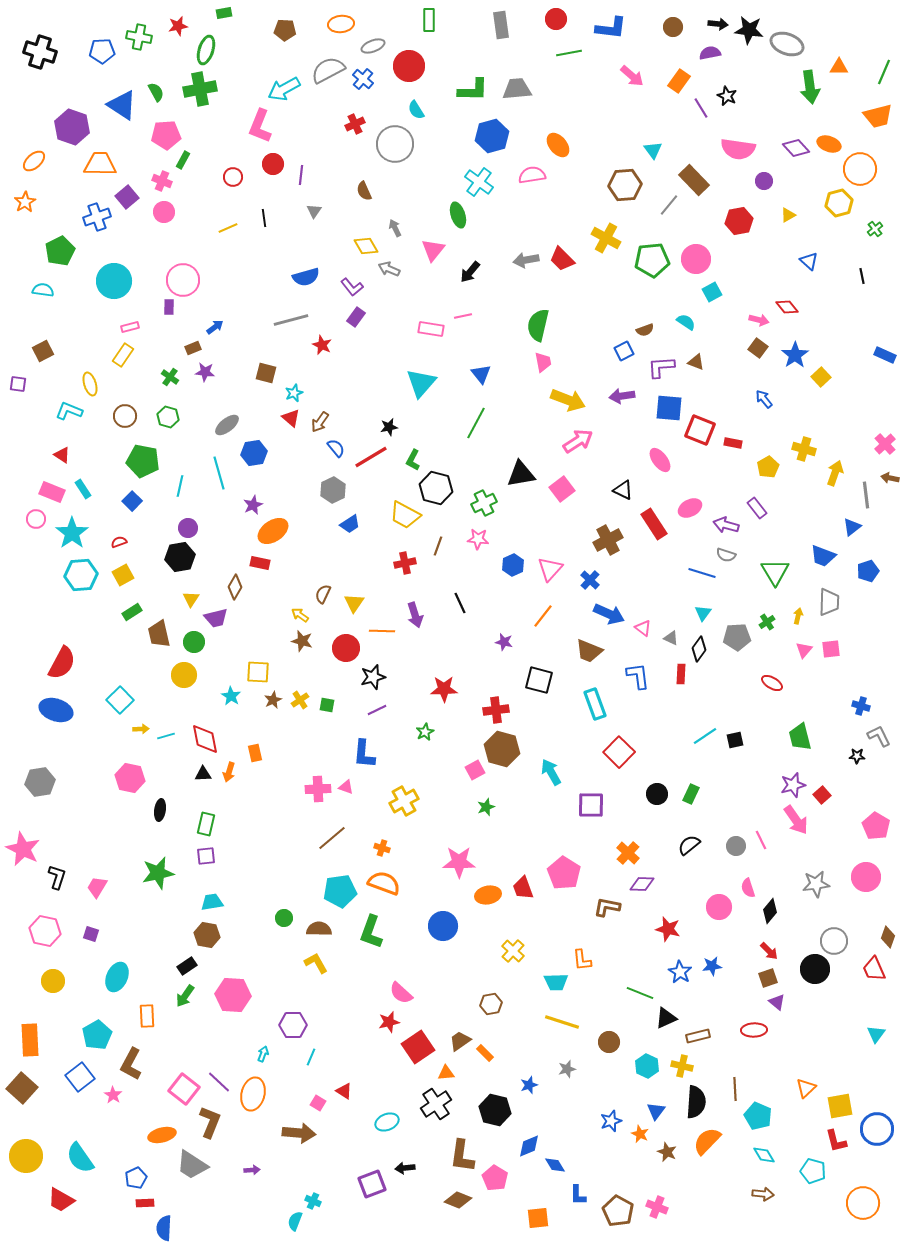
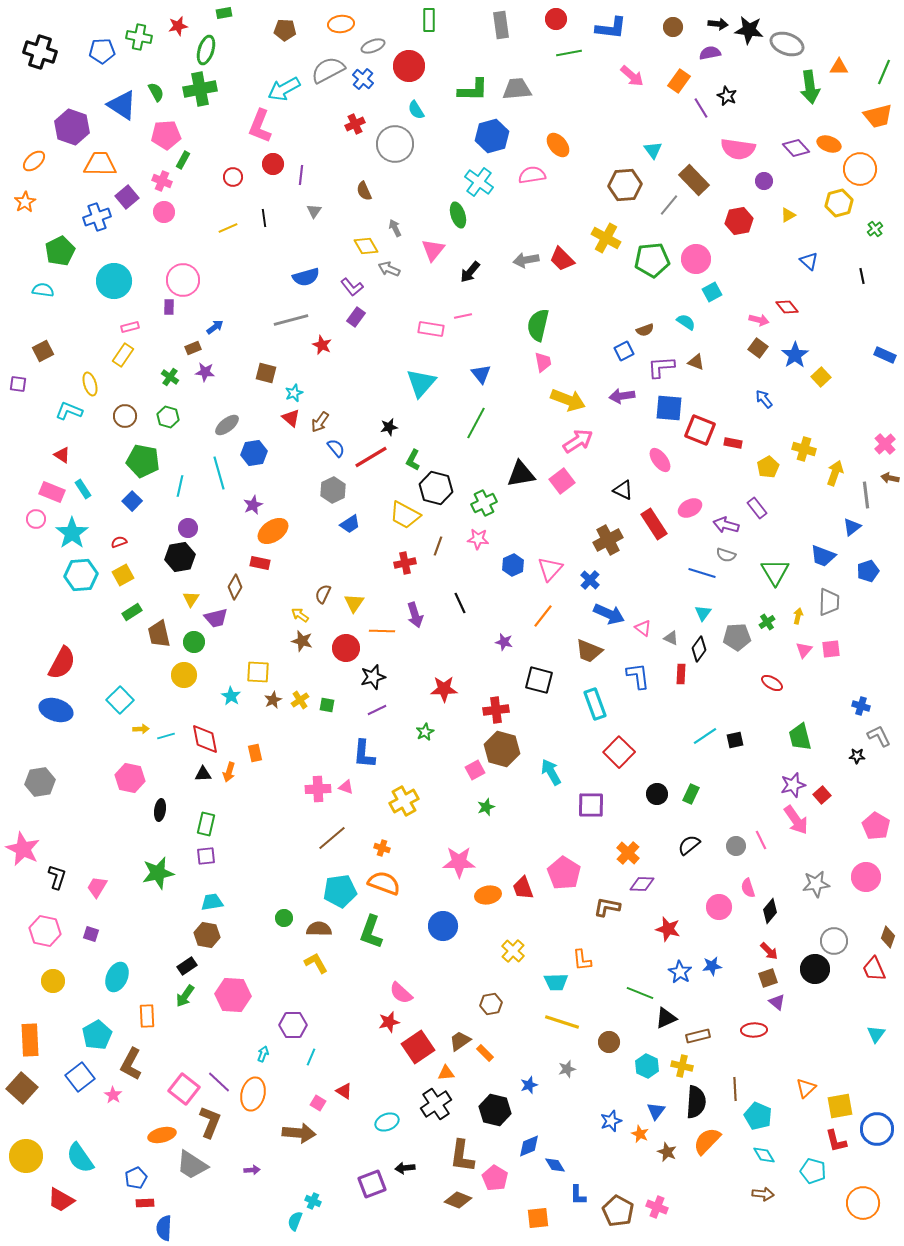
pink square at (562, 489): moved 8 px up
